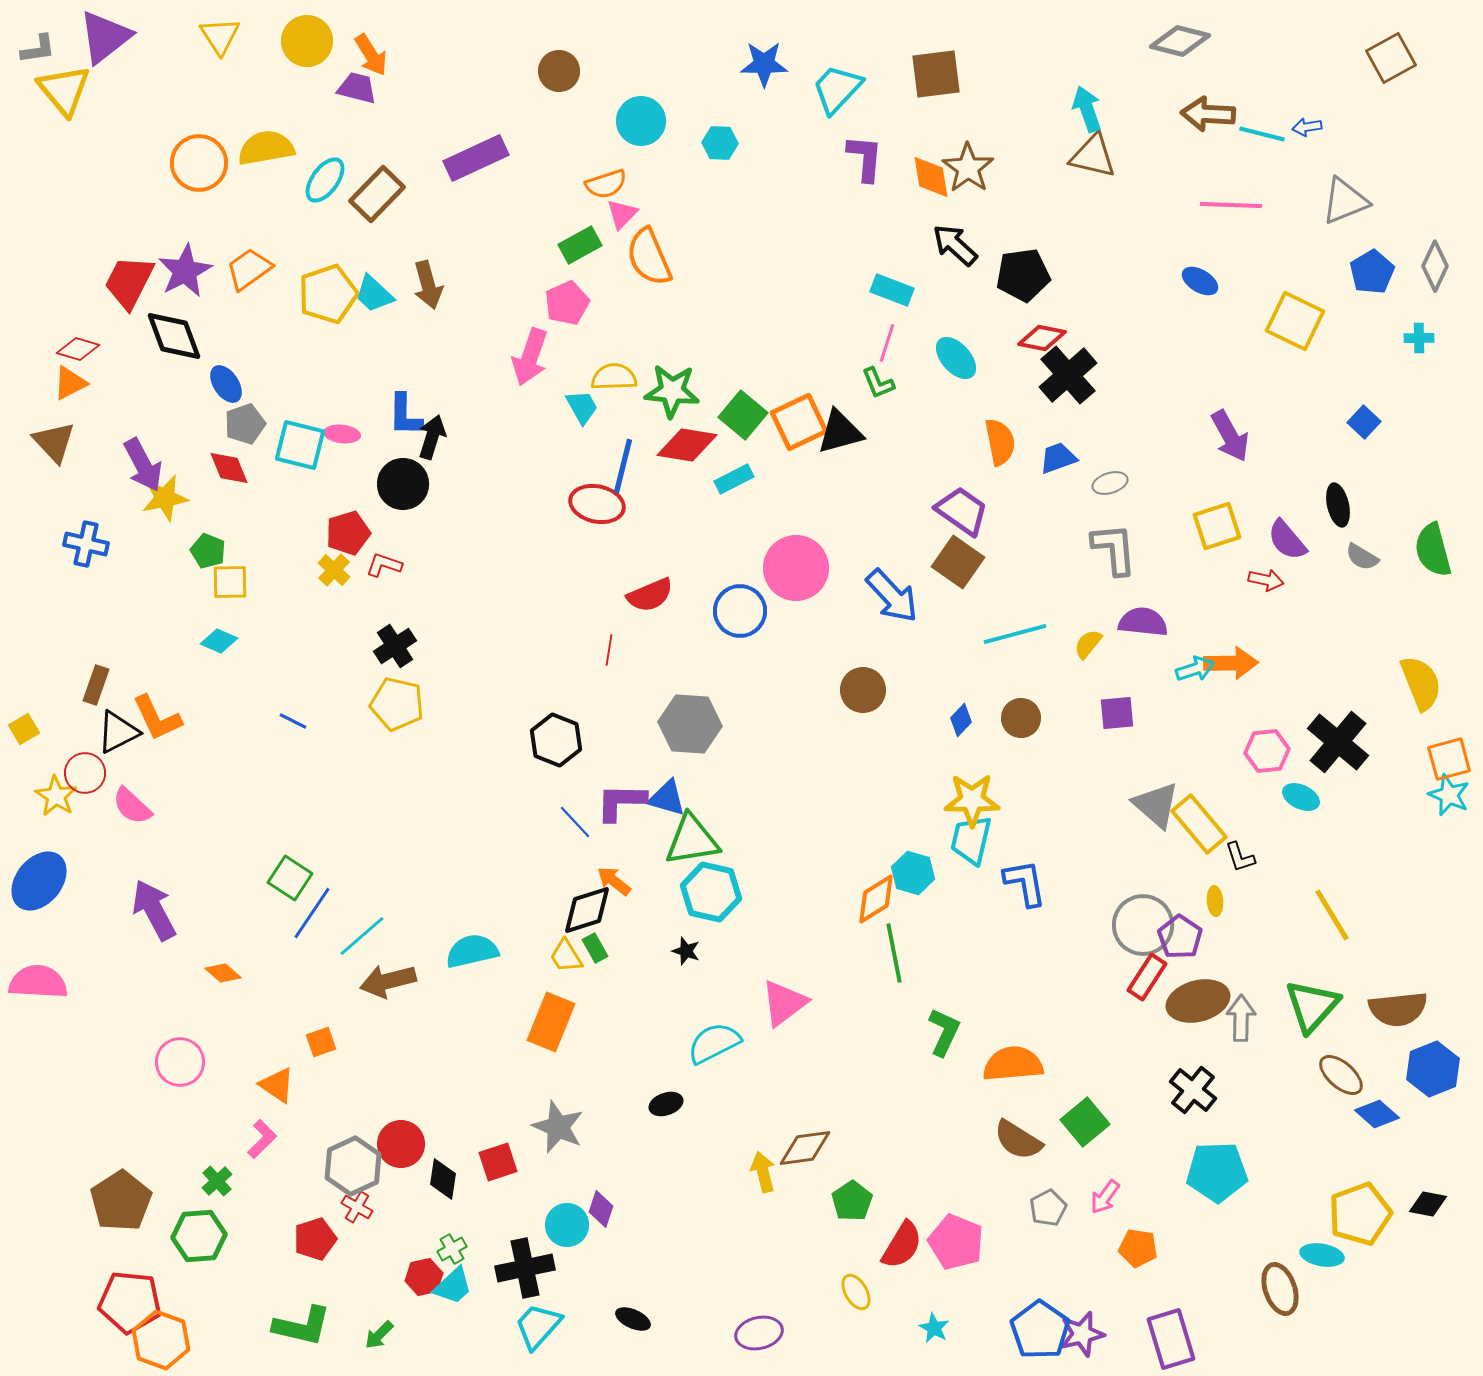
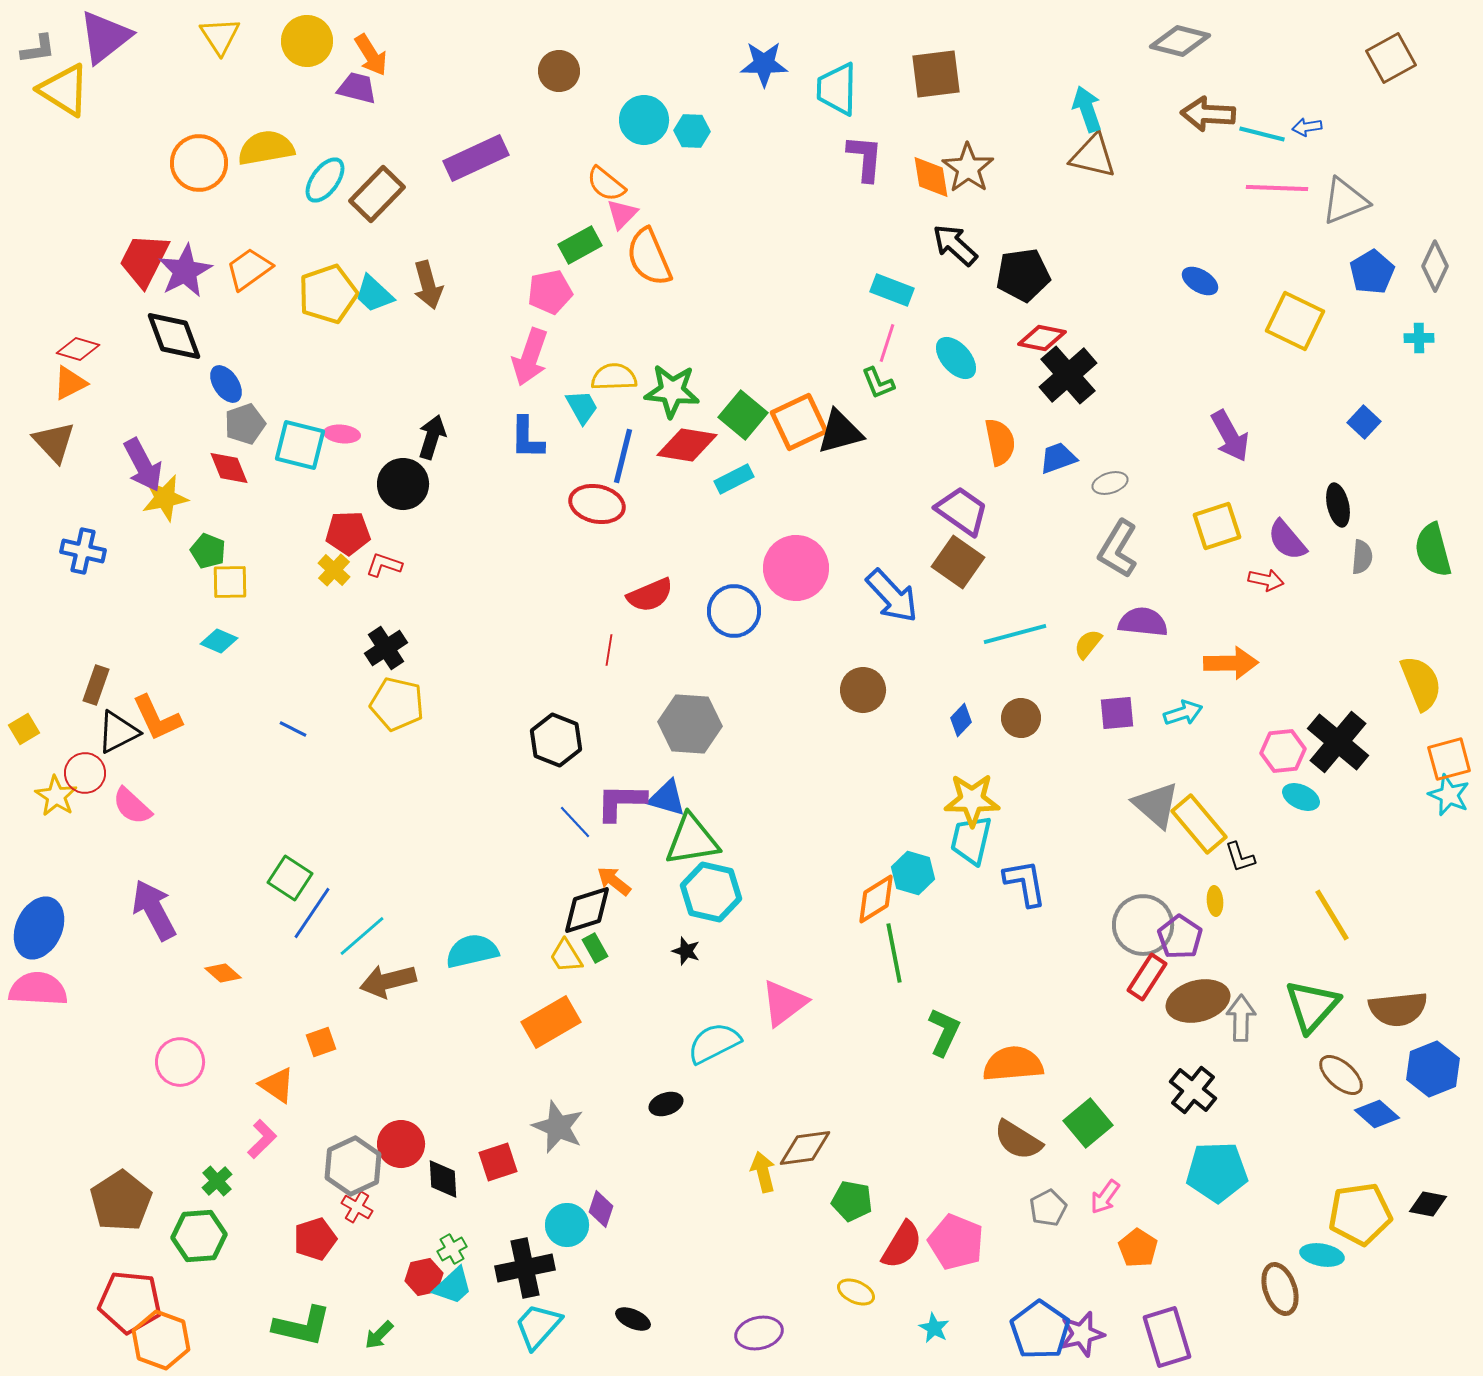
cyan trapezoid at (837, 89): rotated 42 degrees counterclockwise
yellow triangle at (64, 90): rotated 18 degrees counterclockwise
cyan circle at (641, 121): moved 3 px right, 1 px up
cyan hexagon at (720, 143): moved 28 px left, 12 px up
orange semicircle at (606, 184): rotated 57 degrees clockwise
pink line at (1231, 205): moved 46 px right, 17 px up
red trapezoid at (129, 282): moved 15 px right, 22 px up
pink pentagon at (567, 303): moved 17 px left, 11 px up; rotated 12 degrees clockwise
blue L-shape at (405, 415): moved 122 px right, 23 px down
blue line at (623, 466): moved 10 px up
red pentagon at (348, 533): rotated 15 degrees clockwise
blue cross at (86, 544): moved 3 px left, 7 px down
gray L-shape at (1114, 549): moved 4 px right; rotated 144 degrees counterclockwise
gray semicircle at (1362, 557): rotated 116 degrees counterclockwise
blue circle at (740, 611): moved 6 px left
black cross at (395, 646): moved 9 px left, 2 px down
cyan arrow at (1195, 669): moved 12 px left, 44 px down
blue line at (293, 721): moved 8 px down
pink hexagon at (1267, 751): moved 16 px right
blue ellipse at (39, 881): moved 47 px down; rotated 14 degrees counterclockwise
pink semicircle at (38, 982): moved 7 px down
orange rectangle at (551, 1022): rotated 38 degrees clockwise
green square at (1085, 1122): moved 3 px right, 1 px down
black diamond at (443, 1179): rotated 12 degrees counterclockwise
green pentagon at (852, 1201): rotated 27 degrees counterclockwise
yellow pentagon at (1360, 1214): rotated 12 degrees clockwise
orange pentagon at (1138, 1248): rotated 24 degrees clockwise
yellow ellipse at (856, 1292): rotated 36 degrees counterclockwise
purple rectangle at (1171, 1339): moved 4 px left, 2 px up
